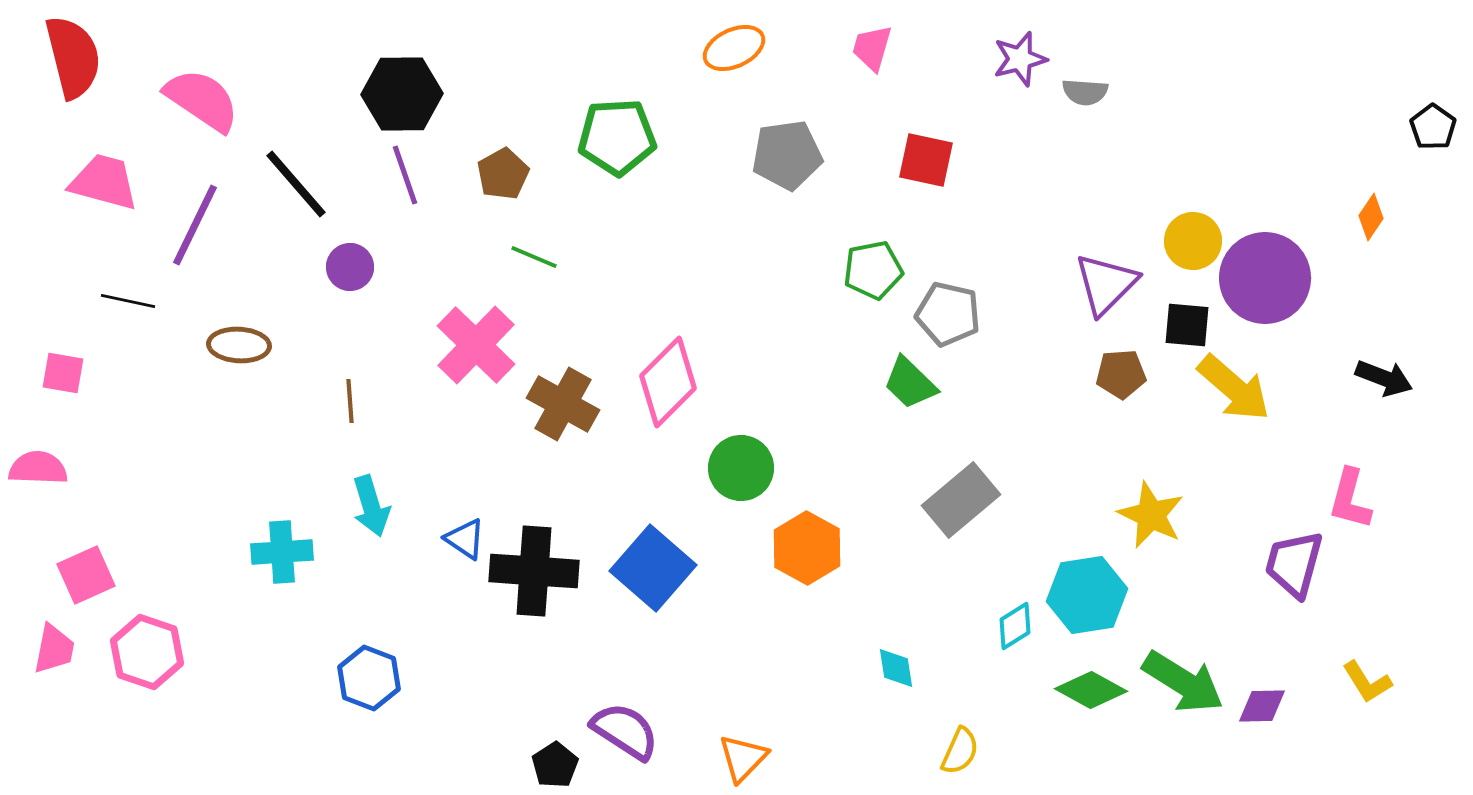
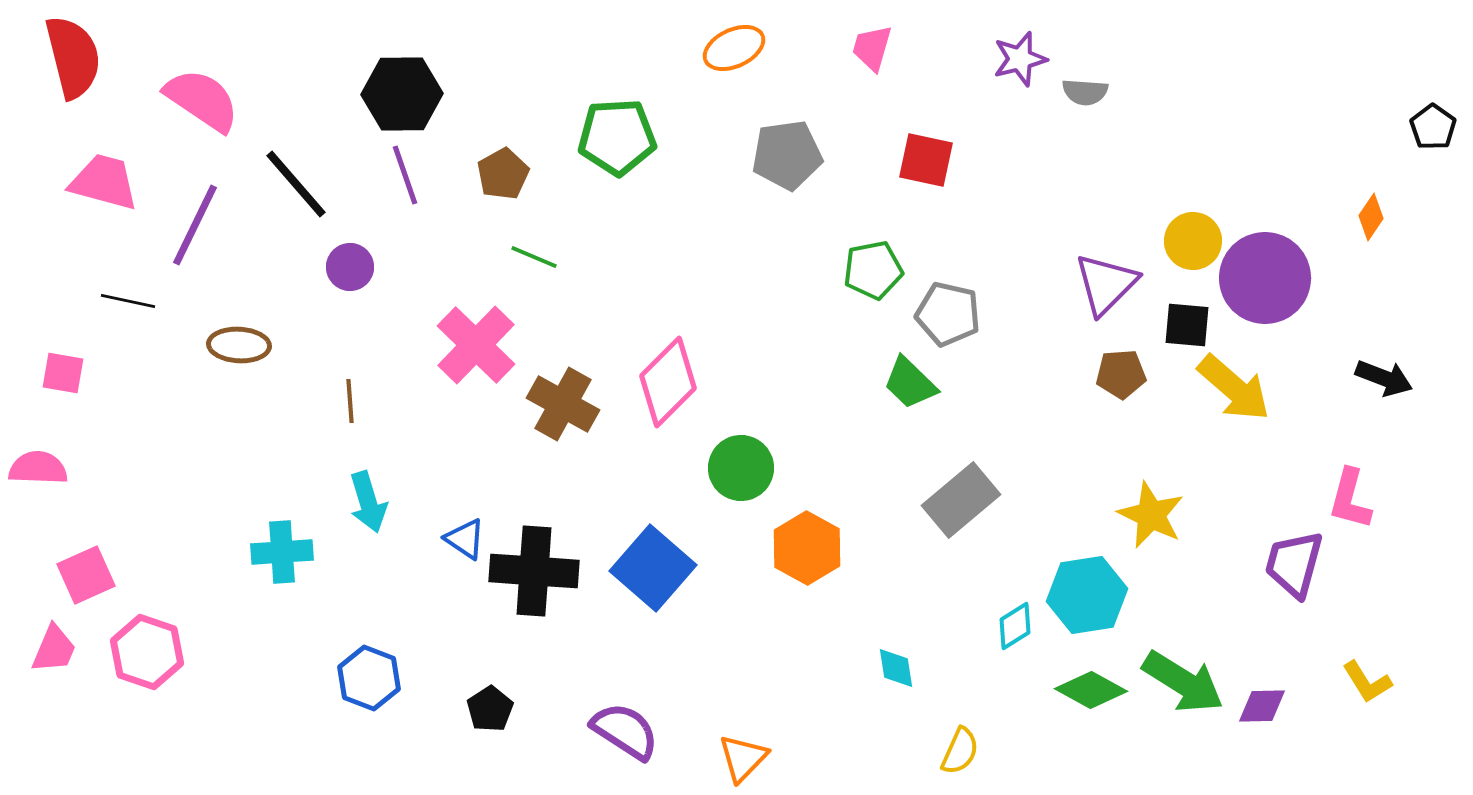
cyan arrow at (371, 506): moved 3 px left, 4 px up
pink trapezoid at (54, 649): rotated 12 degrees clockwise
black pentagon at (555, 765): moved 65 px left, 56 px up
